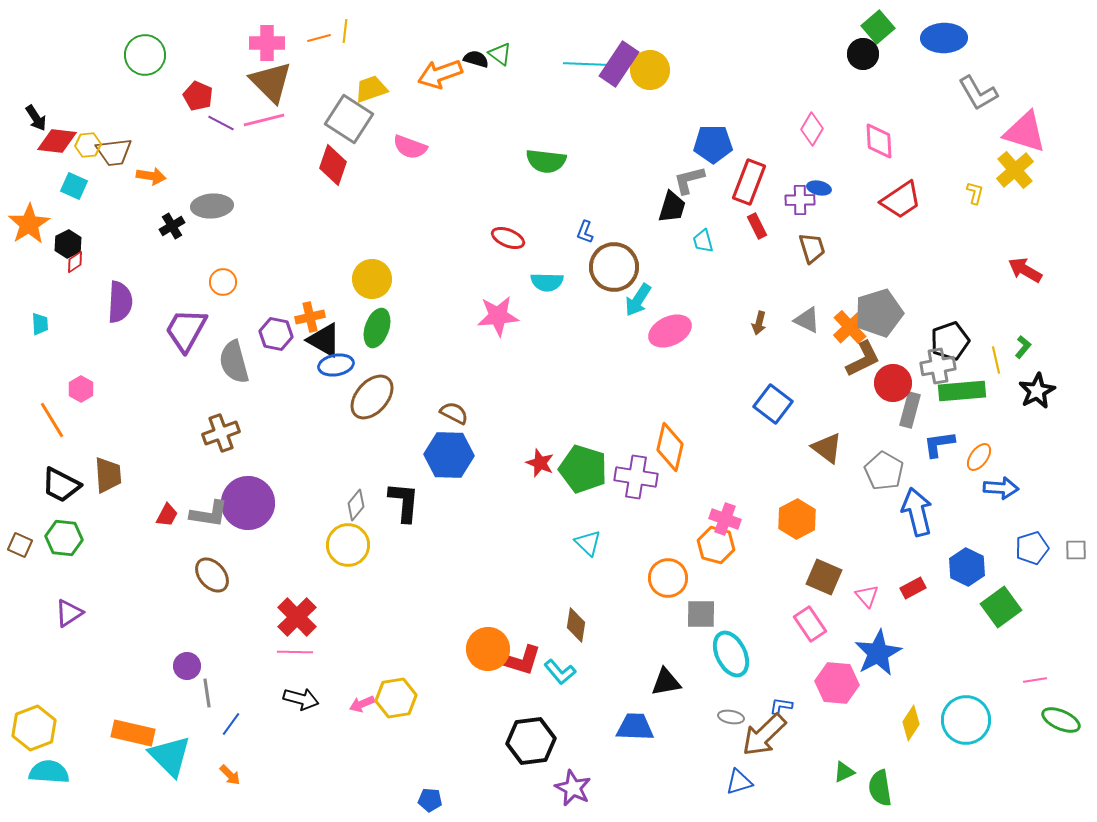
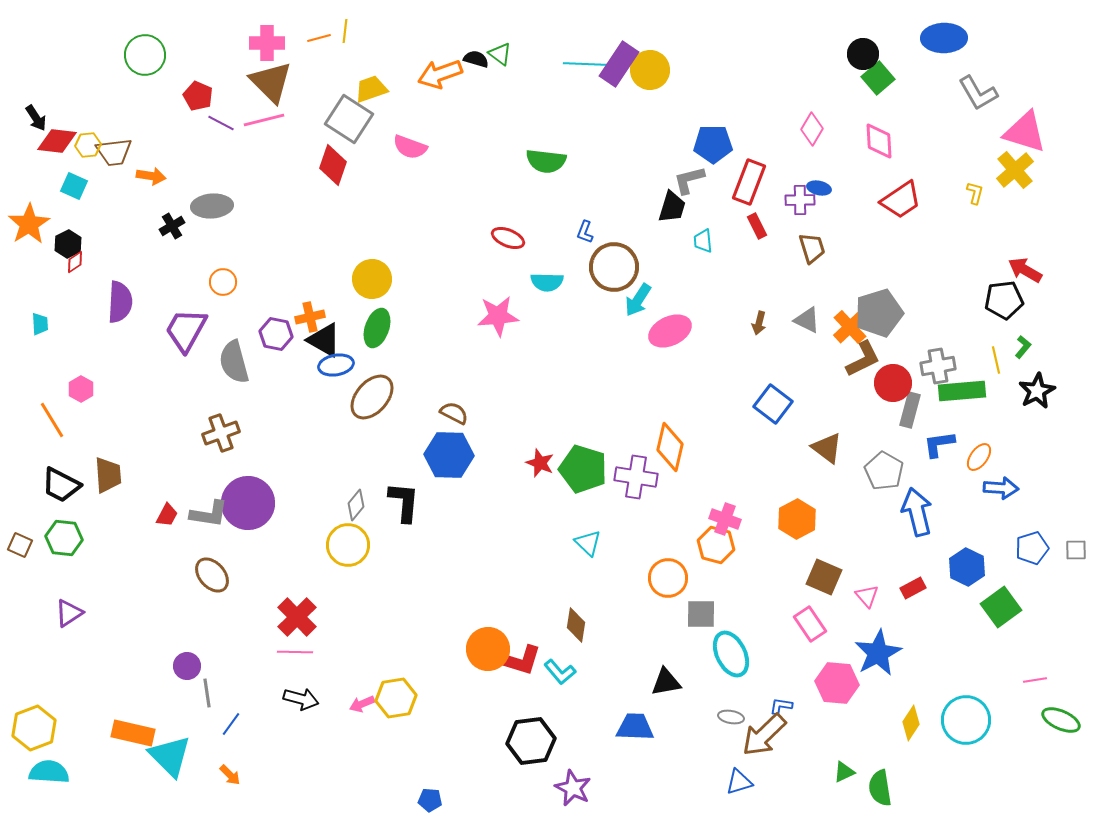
green square at (878, 27): moved 51 px down
cyan trapezoid at (703, 241): rotated 10 degrees clockwise
black pentagon at (950, 341): moved 54 px right, 41 px up; rotated 12 degrees clockwise
